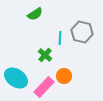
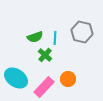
green semicircle: moved 23 px down; rotated 14 degrees clockwise
cyan line: moved 5 px left
orange circle: moved 4 px right, 3 px down
